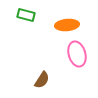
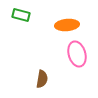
green rectangle: moved 5 px left
brown semicircle: moved 1 px up; rotated 24 degrees counterclockwise
